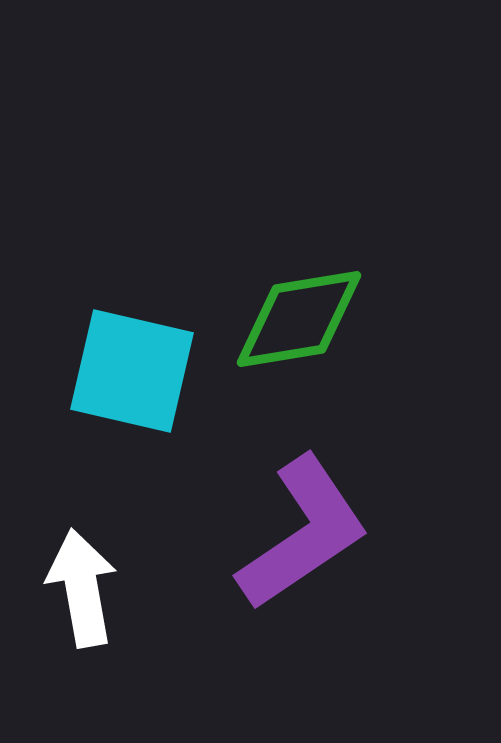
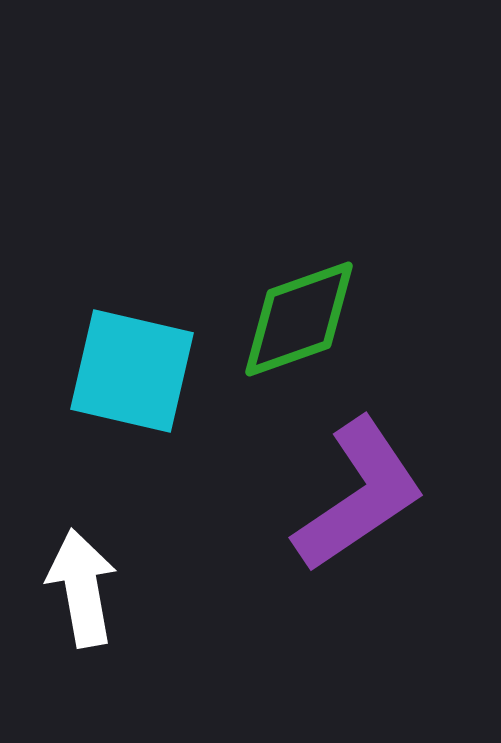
green diamond: rotated 10 degrees counterclockwise
purple L-shape: moved 56 px right, 38 px up
